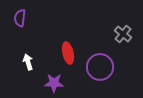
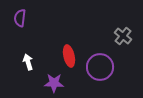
gray cross: moved 2 px down
red ellipse: moved 1 px right, 3 px down
